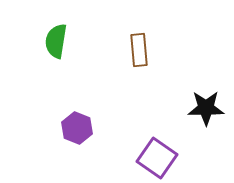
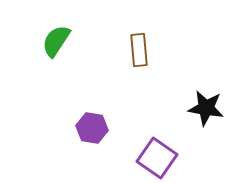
green semicircle: rotated 24 degrees clockwise
black star: rotated 9 degrees clockwise
purple hexagon: moved 15 px right; rotated 12 degrees counterclockwise
